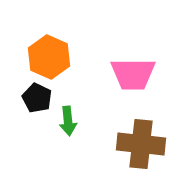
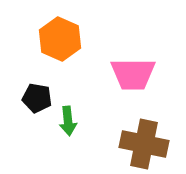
orange hexagon: moved 11 px right, 18 px up
black pentagon: rotated 16 degrees counterclockwise
brown cross: moved 3 px right; rotated 6 degrees clockwise
